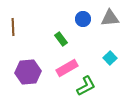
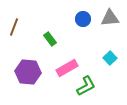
brown line: moved 1 px right; rotated 24 degrees clockwise
green rectangle: moved 11 px left
purple hexagon: rotated 10 degrees clockwise
